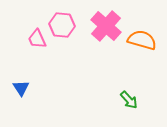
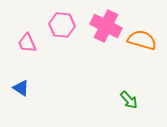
pink cross: rotated 16 degrees counterclockwise
pink trapezoid: moved 10 px left, 4 px down
blue triangle: rotated 24 degrees counterclockwise
